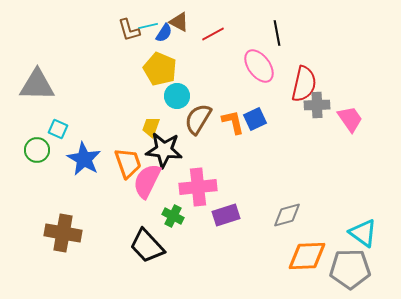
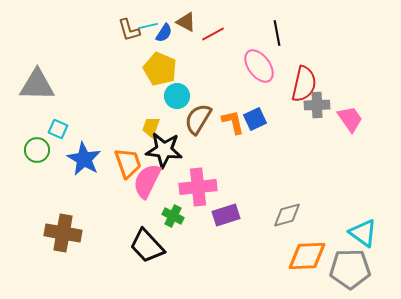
brown triangle: moved 7 px right
